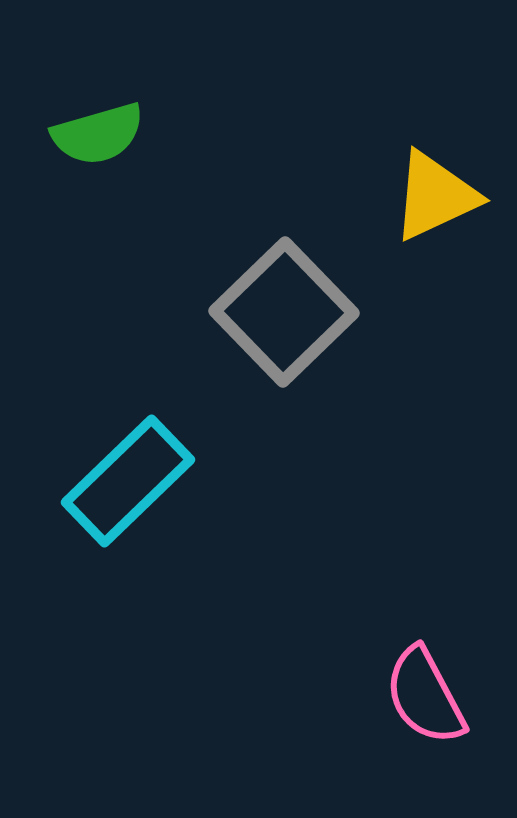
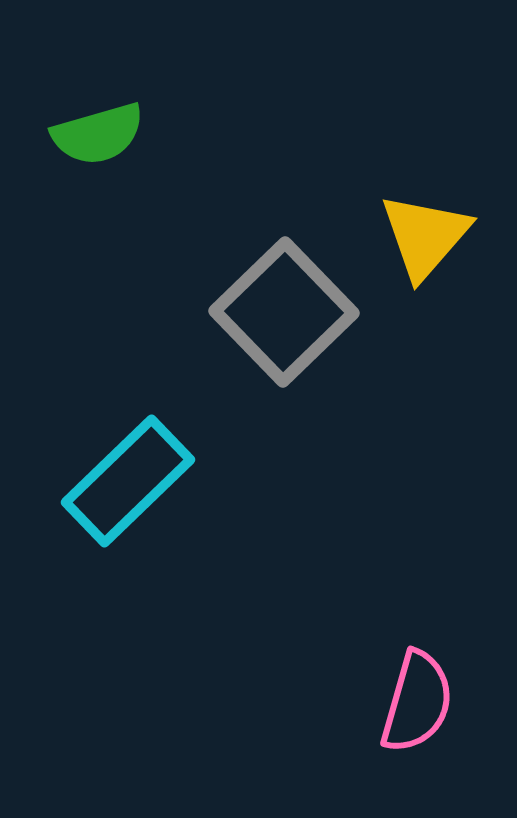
yellow triangle: moved 10 px left, 40 px down; rotated 24 degrees counterclockwise
pink semicircle: moved 8 px left, 6 px down; rotated 136 degrees counterclockwise
